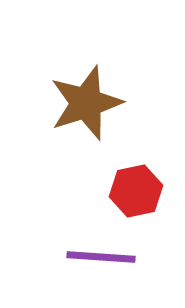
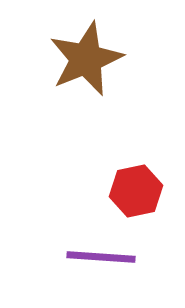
brown star: moved 44 px up; rotated 4 degrees counterclockwise
